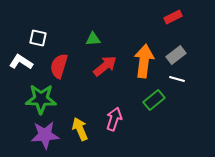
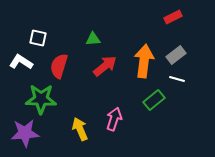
purple star: moved 20 px left, 2 px up
